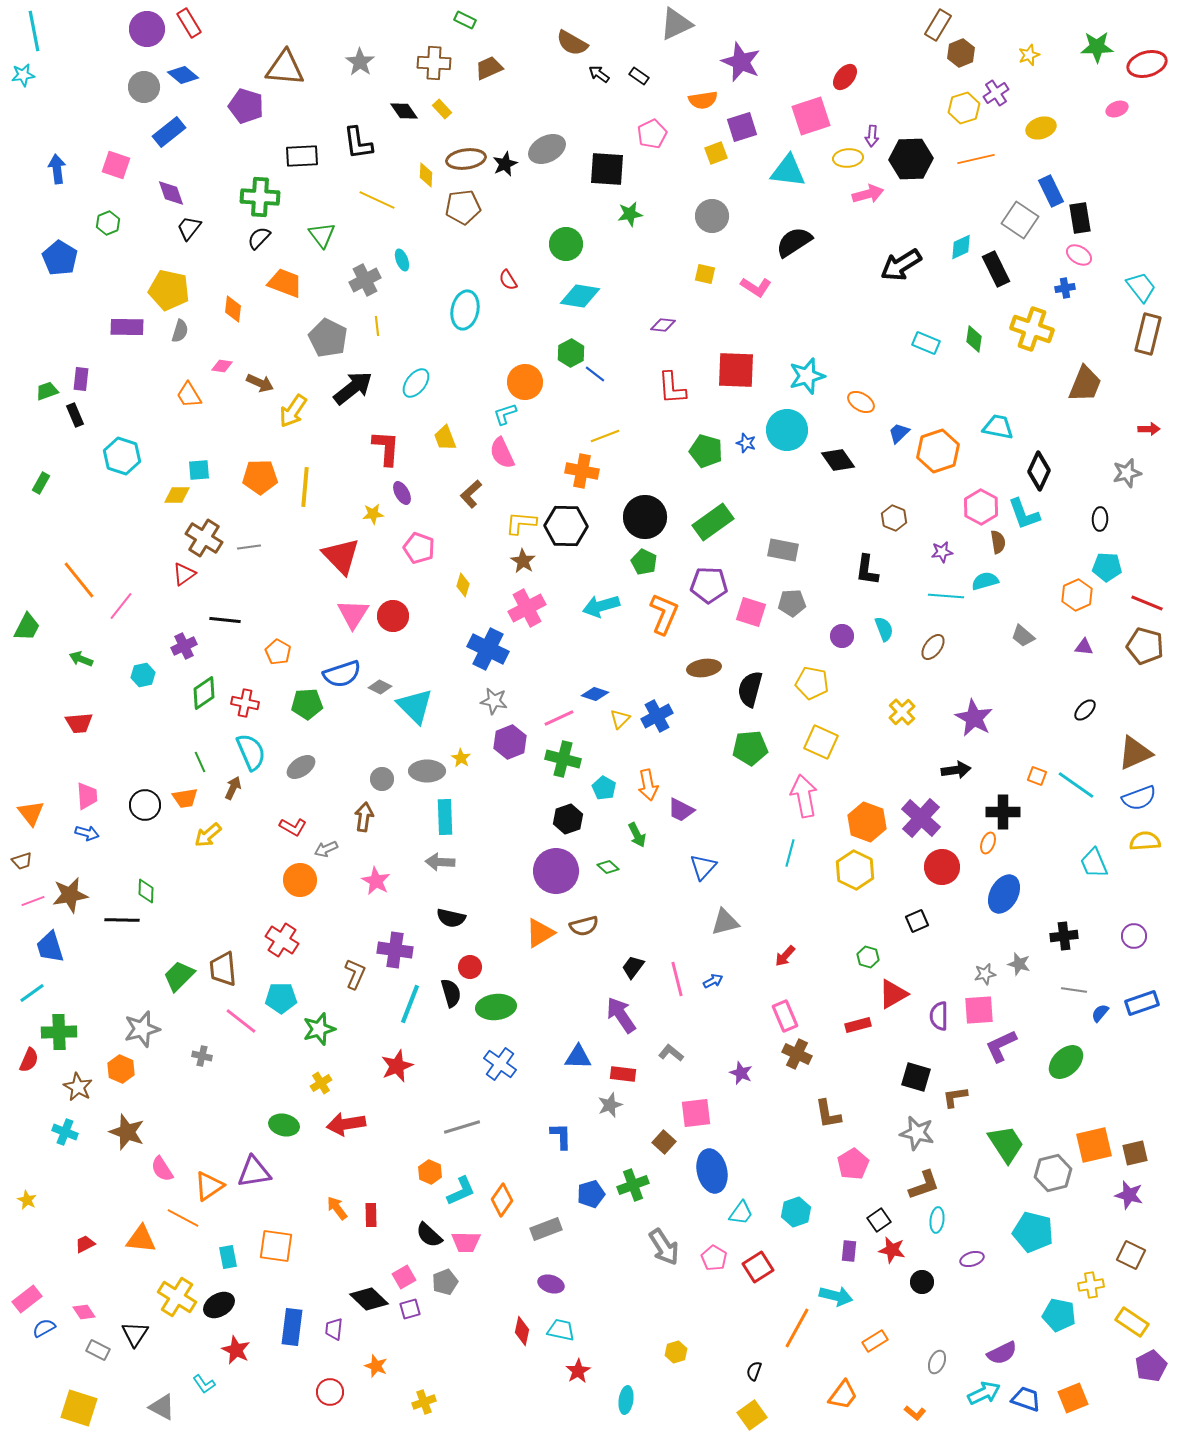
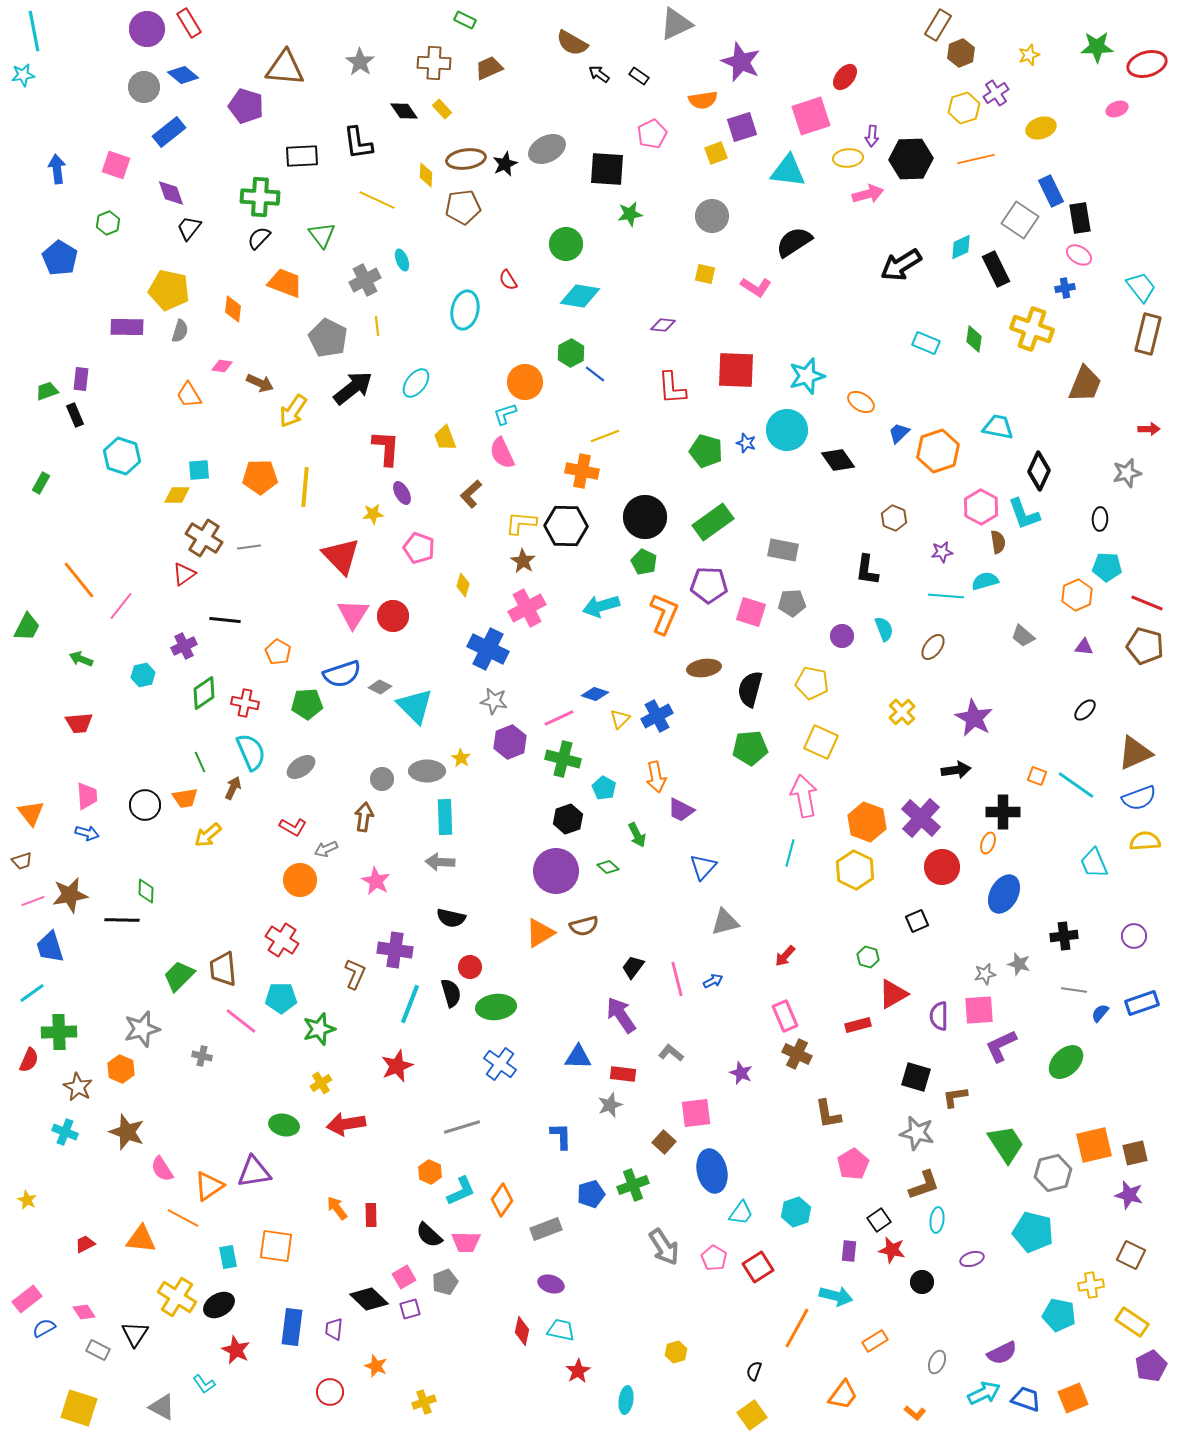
orange arrow at (648, 785): moved 8 px right, 8 px up
